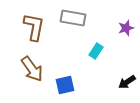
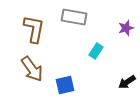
gray rectangle: moved 1 px right, 1 px up
brown L-shape: moved 2 px down
